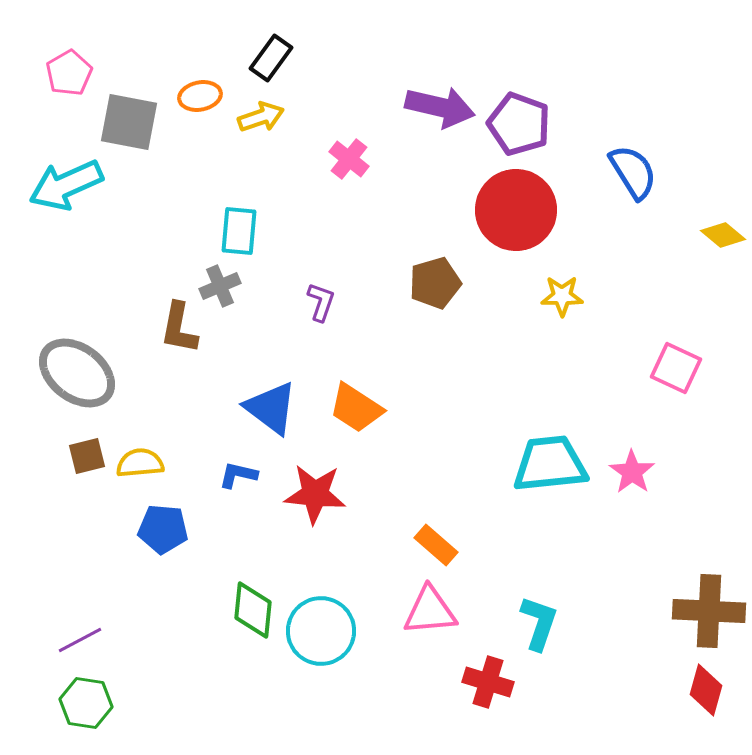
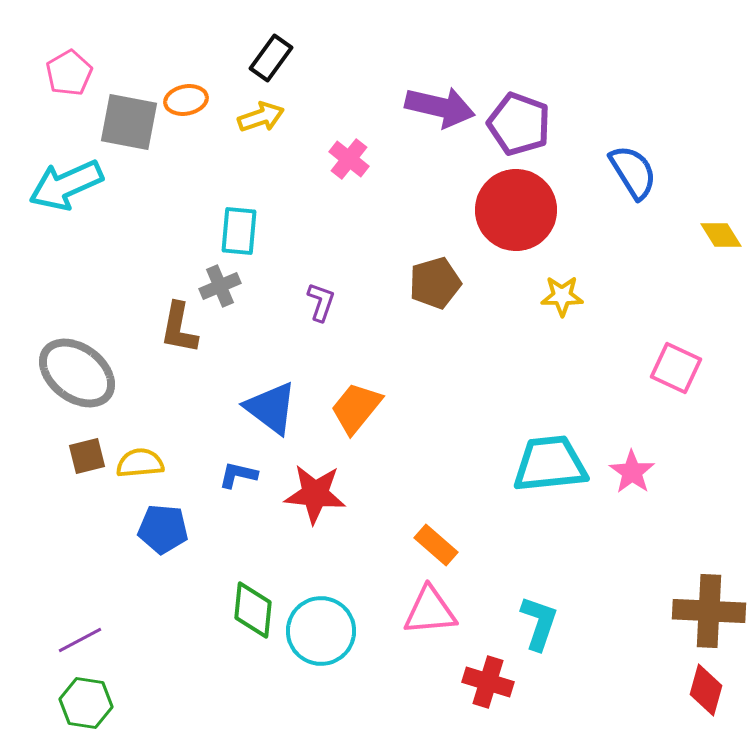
orange ellipse: moved 14 px left, 4 px down
yellow diamond: moved 2 px left; rotated 18 degrees clockwise
orange trapezoid: rotated 96 degrees clockwise
